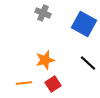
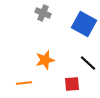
red square: moved 19 px right; rotated 28 degrees clockwise
